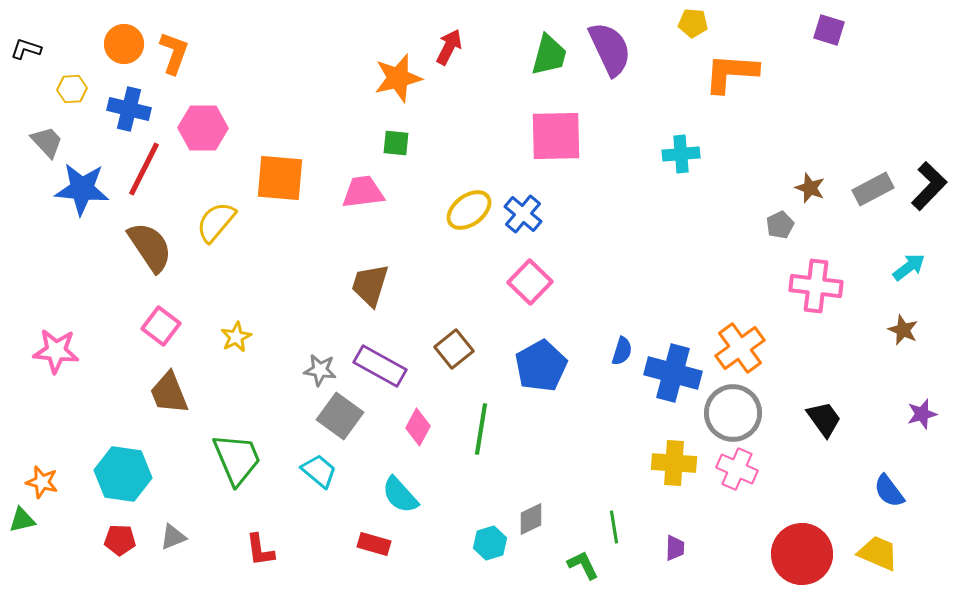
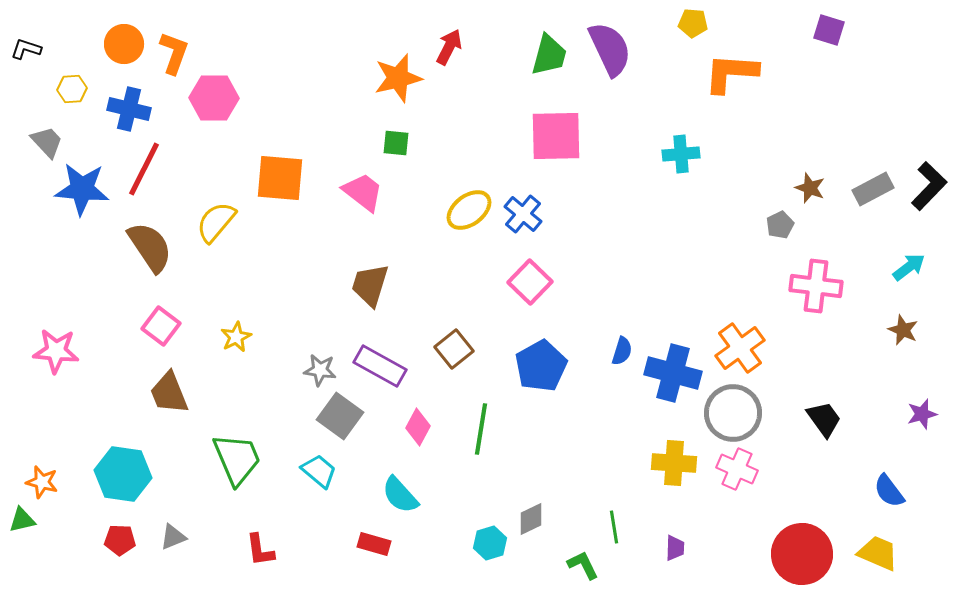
pink hexagon at (203, 128): moved 11 px right, 30 px up
pink trapezoid at (363, 192): rotated 45 degrees clockwise
